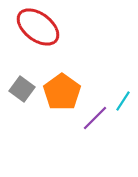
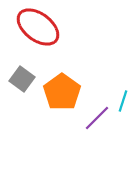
gray square: moved 10 px up
cyan line: rotated 15 degrees counterclockwise
purple line: moved 2 px right
